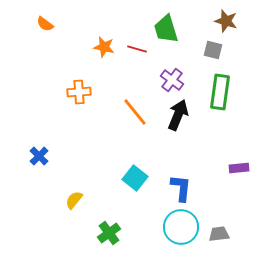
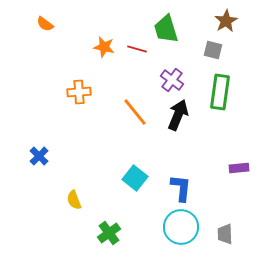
brown star: rotated 25 degrees clockwise
yellow semicircle: rotated 60 degrees counterclockwise
gray trapezoid: moved 6 px right; rotated 85 degrees counterclockwise
